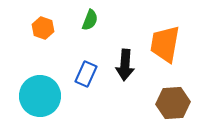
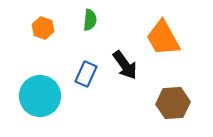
green semicircle: rotated 15 degrees counterclockwise
orange trapezoid: moved 2 px left, 6 px up; rotated 39 degrees counterclockwise
black arrow: rotated 40 degrees counterclockwise
